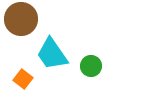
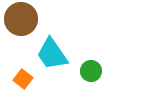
green circle: moved 5 px down
